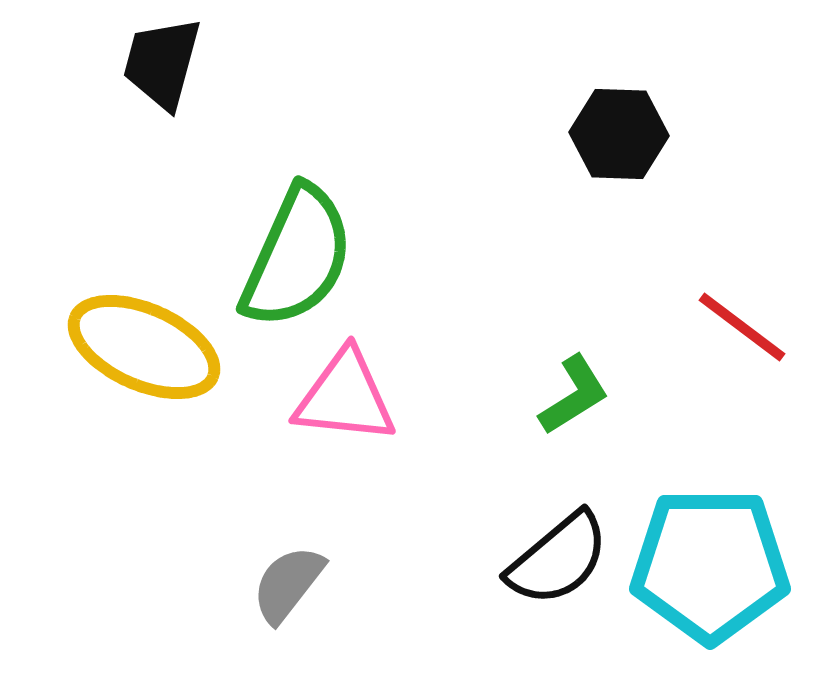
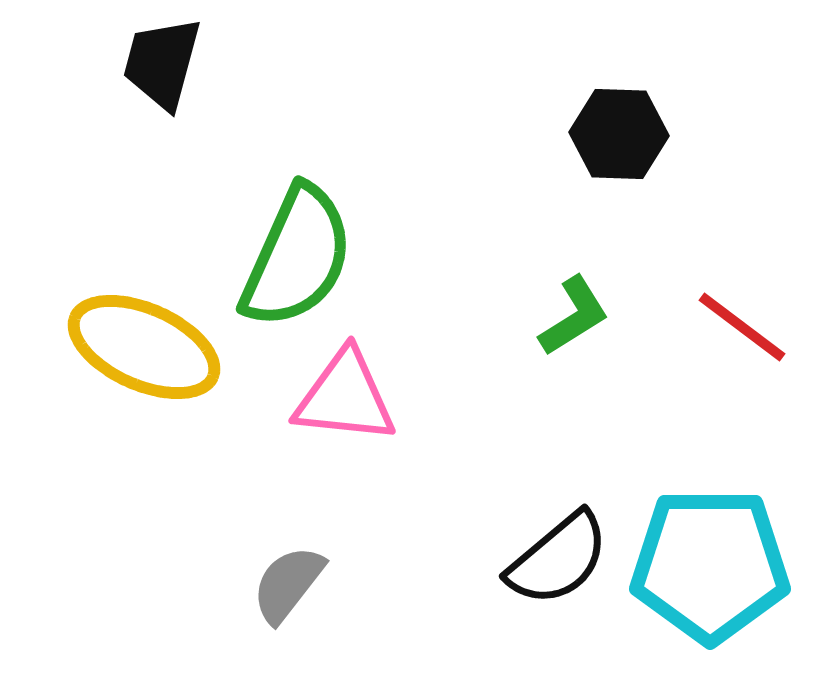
green L-shape: moved 79 px up
